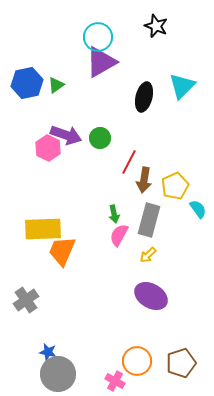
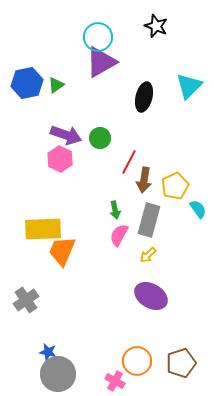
cyan triangle: moved 7 px right
pink hexagon: moved 12 px right, 11 px down
green arrow: moved 1 px right, 4 px up
